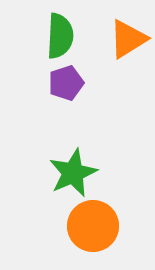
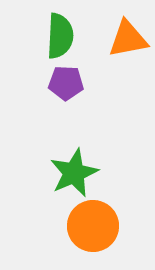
orange triangle: rotated 21 degrees clockwise
purple pentagon: rotated 20 degrees clockwise
green star: moved 1 px right
